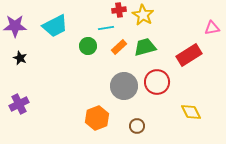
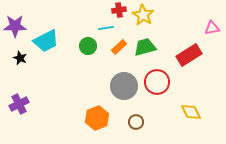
cyan trapezoid: moved 9 px left, 15 px down
brown circle: moved 1 px left, 4 px up
